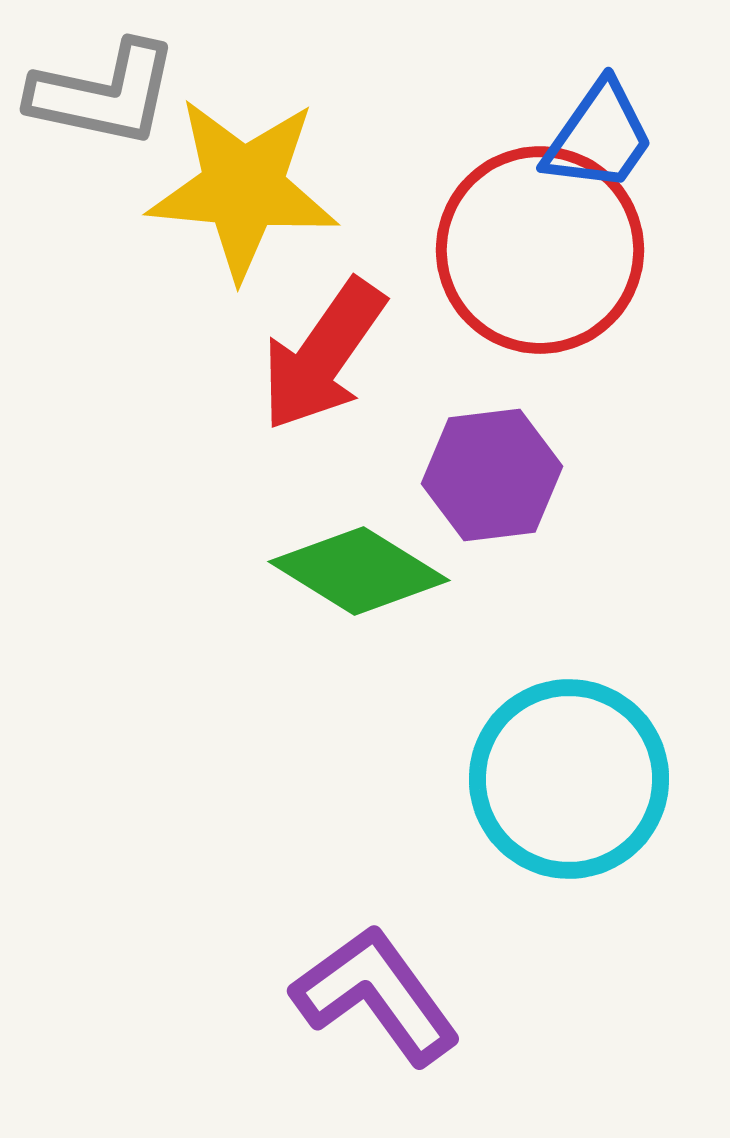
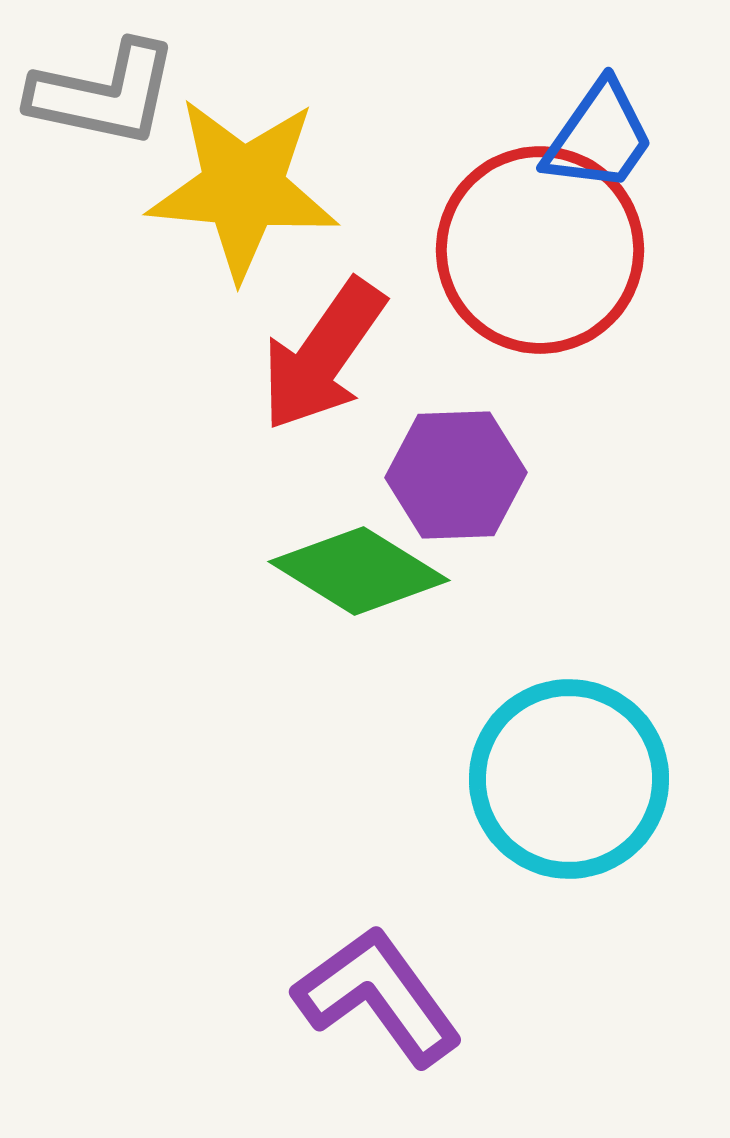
purple hexagon: moved 36 px left; rotated 5 degrees clockwise
purple L-shape: moved 2 px right, 1 px down
